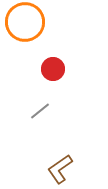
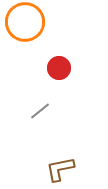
red circle: moved 6 px right, 1 px up
brown L-shape: rotated 24 degrees clockwise
